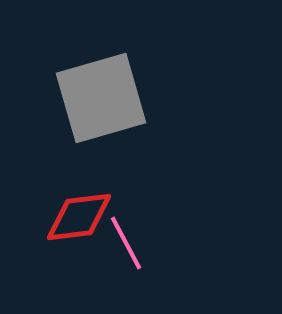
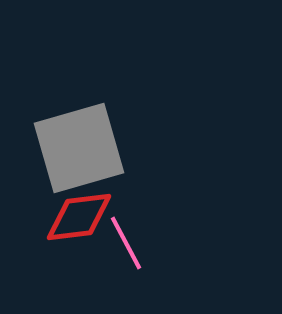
gray square: moved 22 px left, 50 px down
